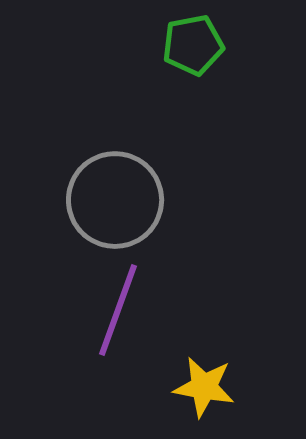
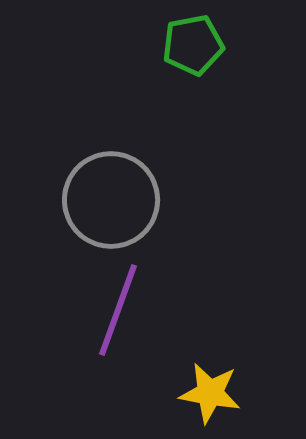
gray circle: moved 4 px left
yellow star: moved 6 px right, 6 px down
